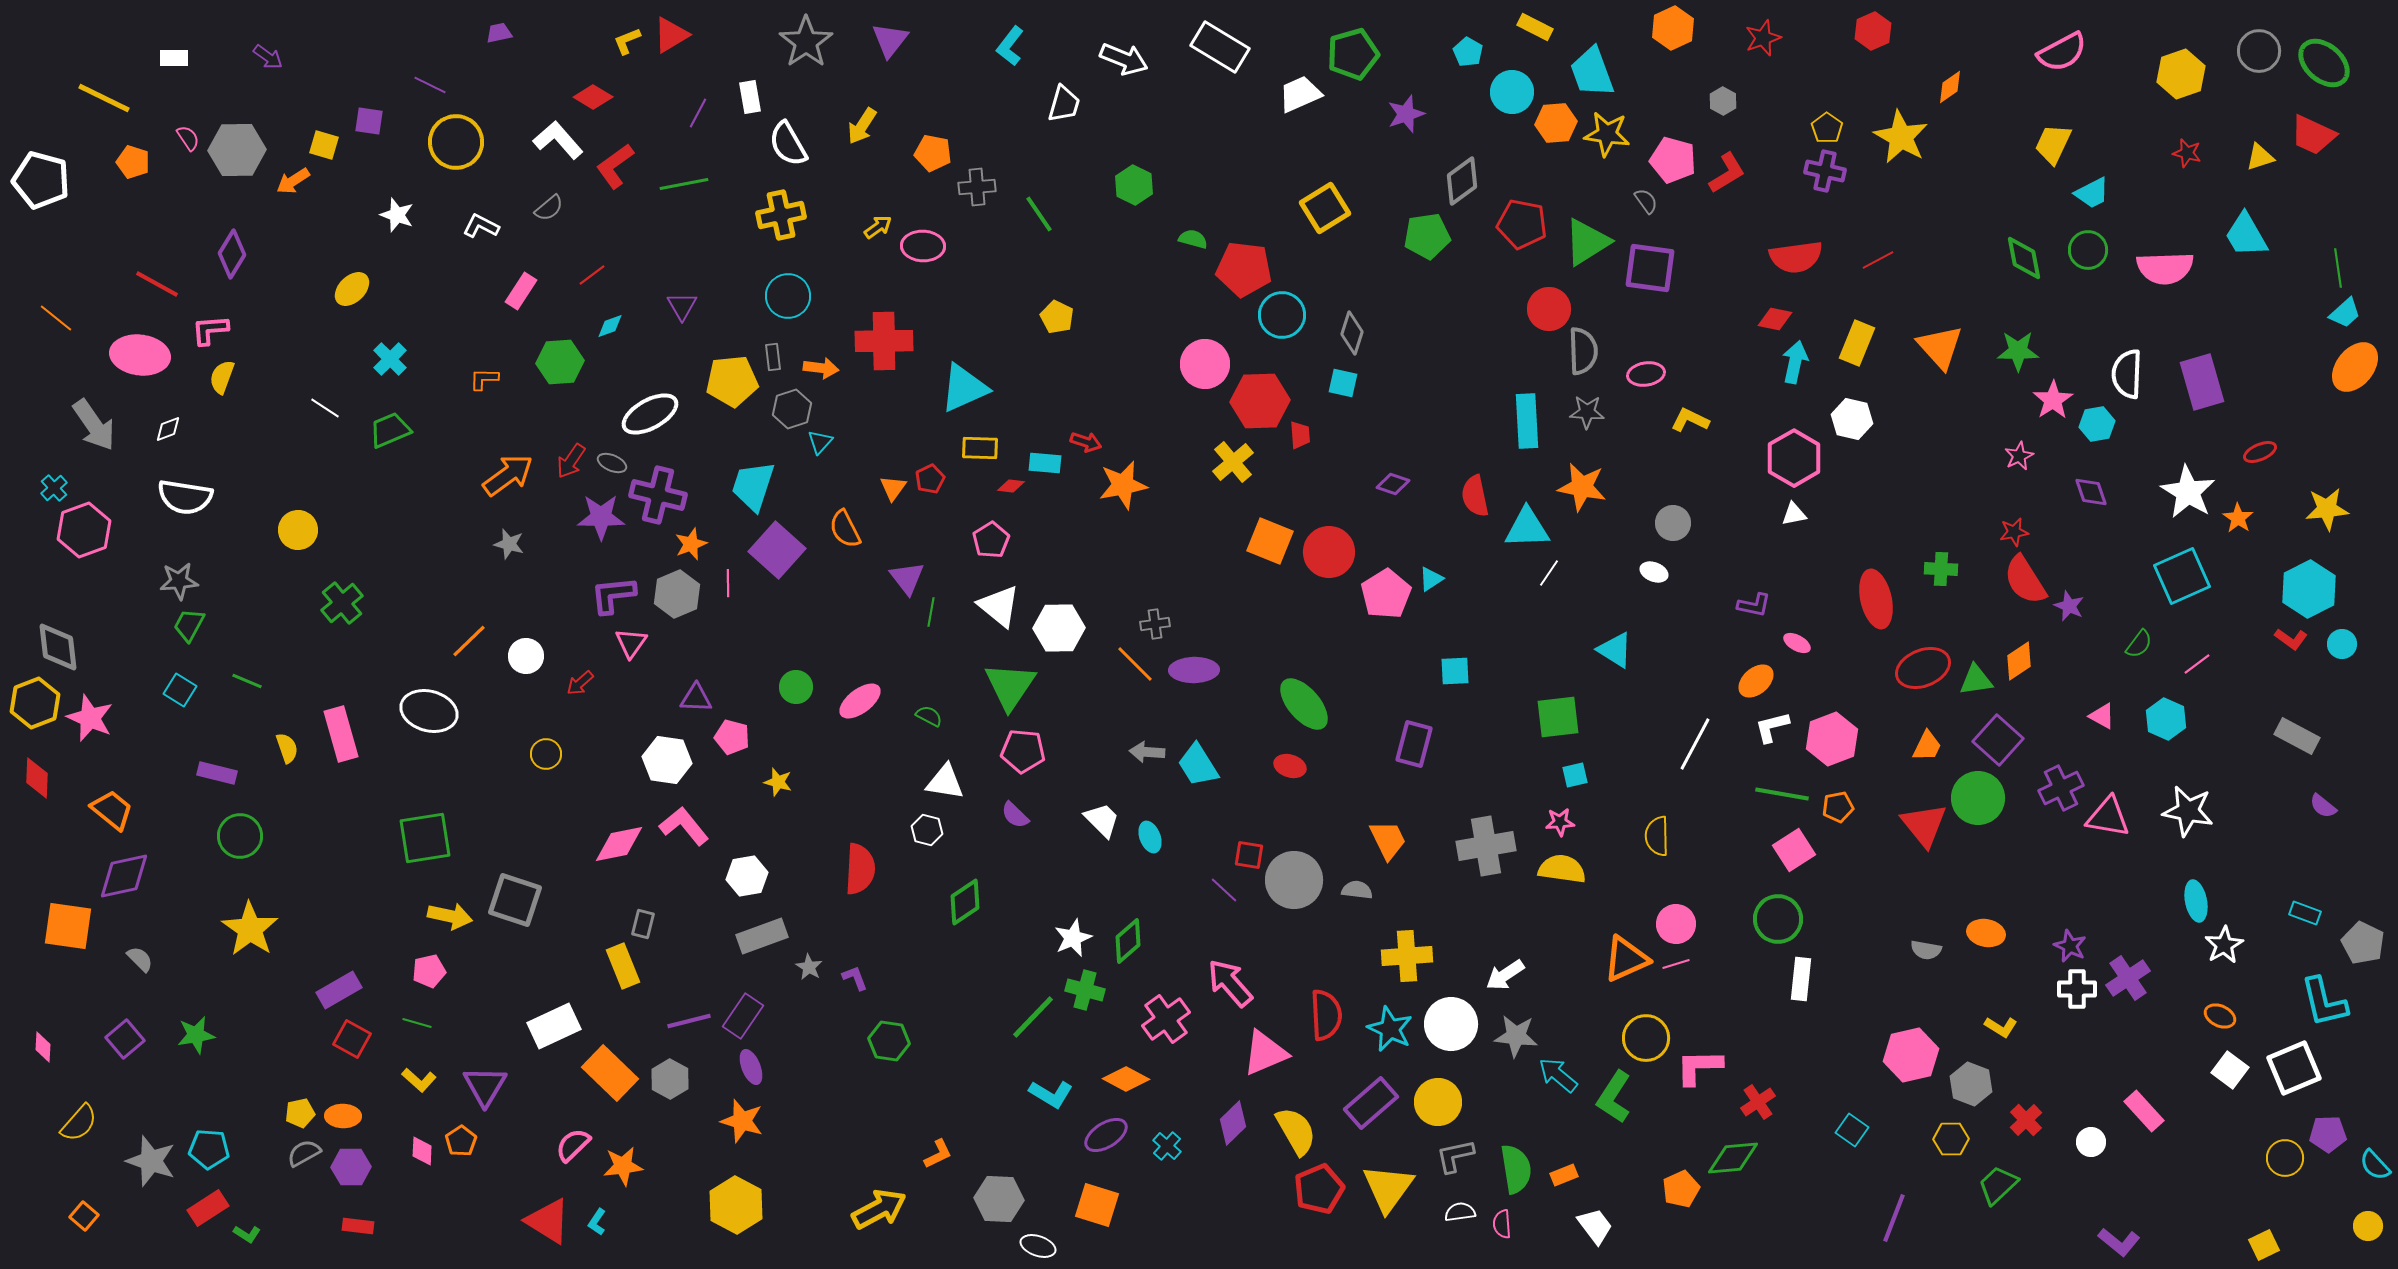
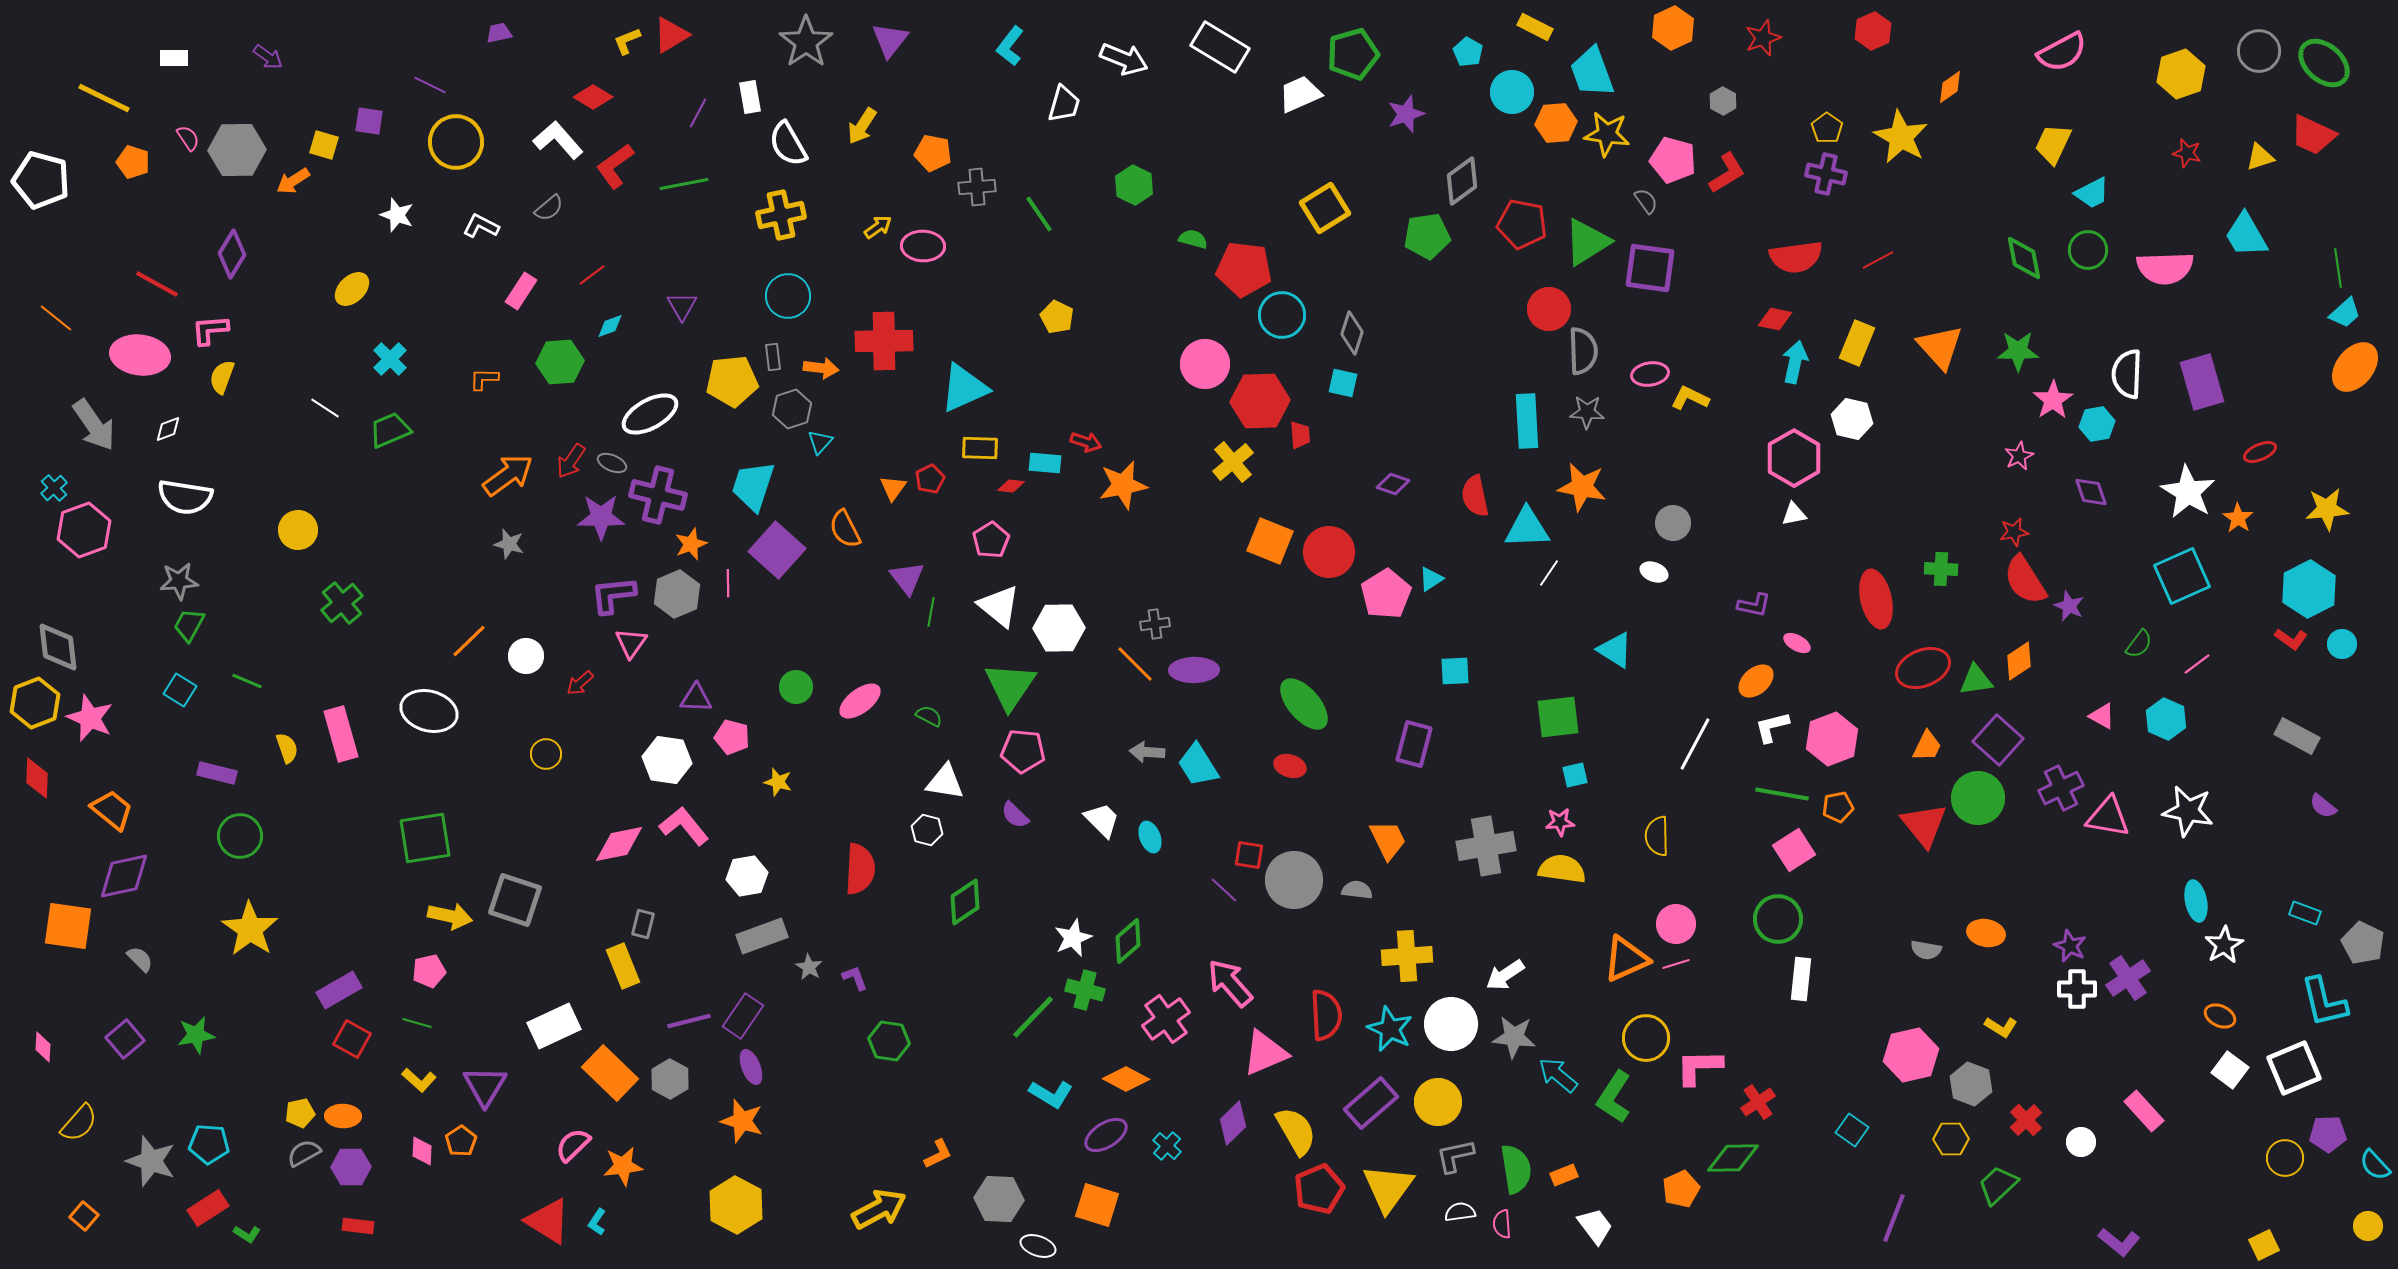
purple cross at (1825, 171): moved 1 px right, 3 px down
pink ellipse at (1646, 374): moved 4 px right
yellow L-shape at (1690, 420): moved 22 px up
gray star at (1516, 1036): moved 2 px left, 1 px down
white circle at (2091, 1142): moved 10 px left
cyan pentagon at (209, 1149): moved 5 px up
green diamond at (1733, 1158): rotated 4 degrees clockwise
